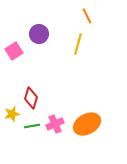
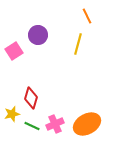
purple circle: moved 1 px left, 1 px down
green line: rotated 35 degrees clockwise
